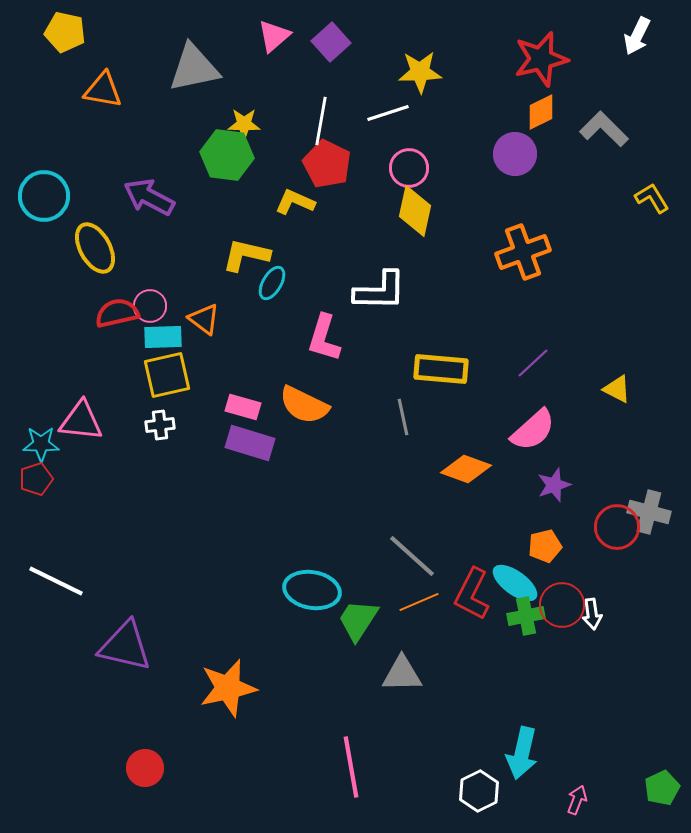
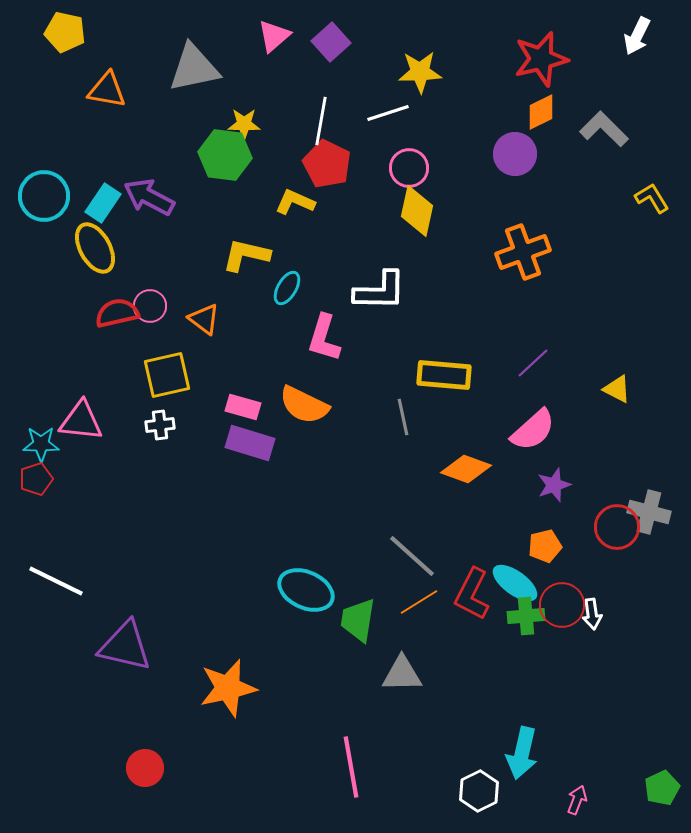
orange triangle at (103, 90): moved 4 px right
green hexagon at (227, 155): moved 2 px left
yellow diamond at (415, 211): moved 2 px right
cyan ellipse at (272, 283): moved 15 px right, 5 px down
cyan rectangle at (163, 337): moved 60 px left, 134 px up; rotated 54 degrees counterclockwise
yellow rectangle at (441, 369): moved 3 px right, 6 px down
cyan ellipse at (312, 590): moved 6 px left; rotated 14 degrees clockwise
orange line at (419, 602): rotated 9 degrees counterclockwise
green cross at (526, 616): rotated 6 degrees clockwise
green trapezoid at (358, 620): rotated 24 degrees counterclockwise
